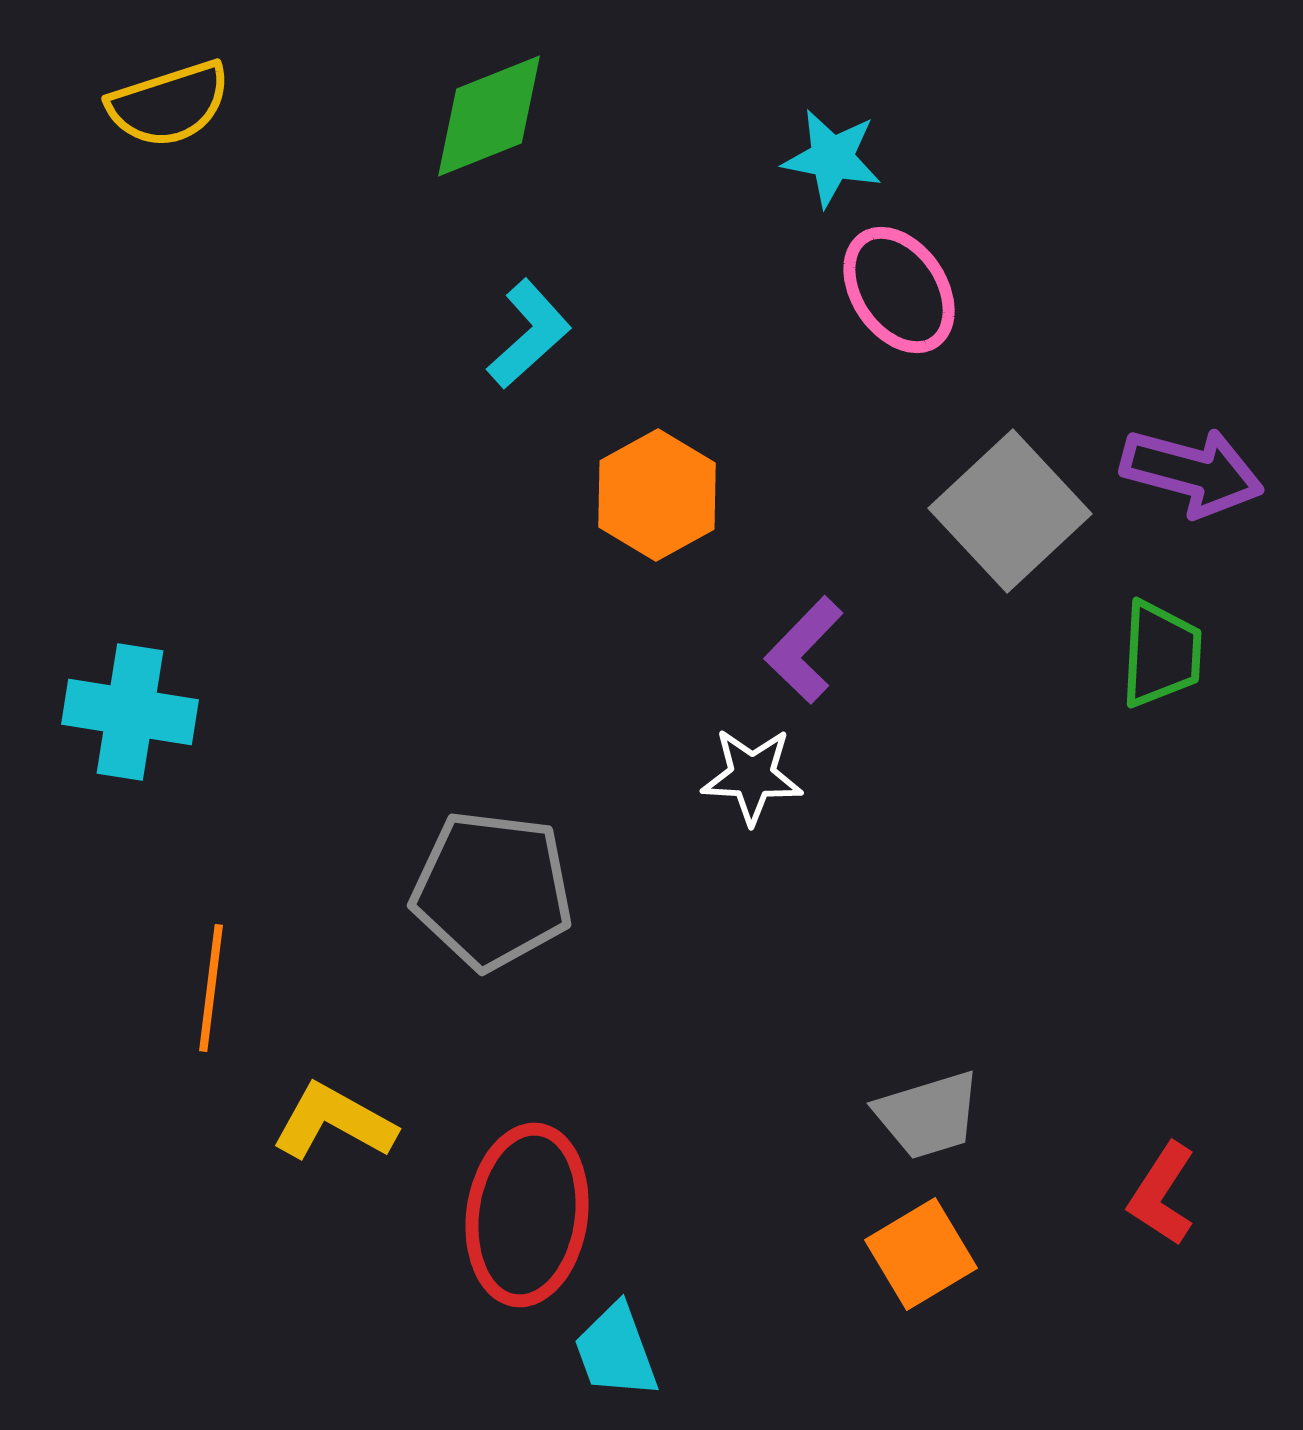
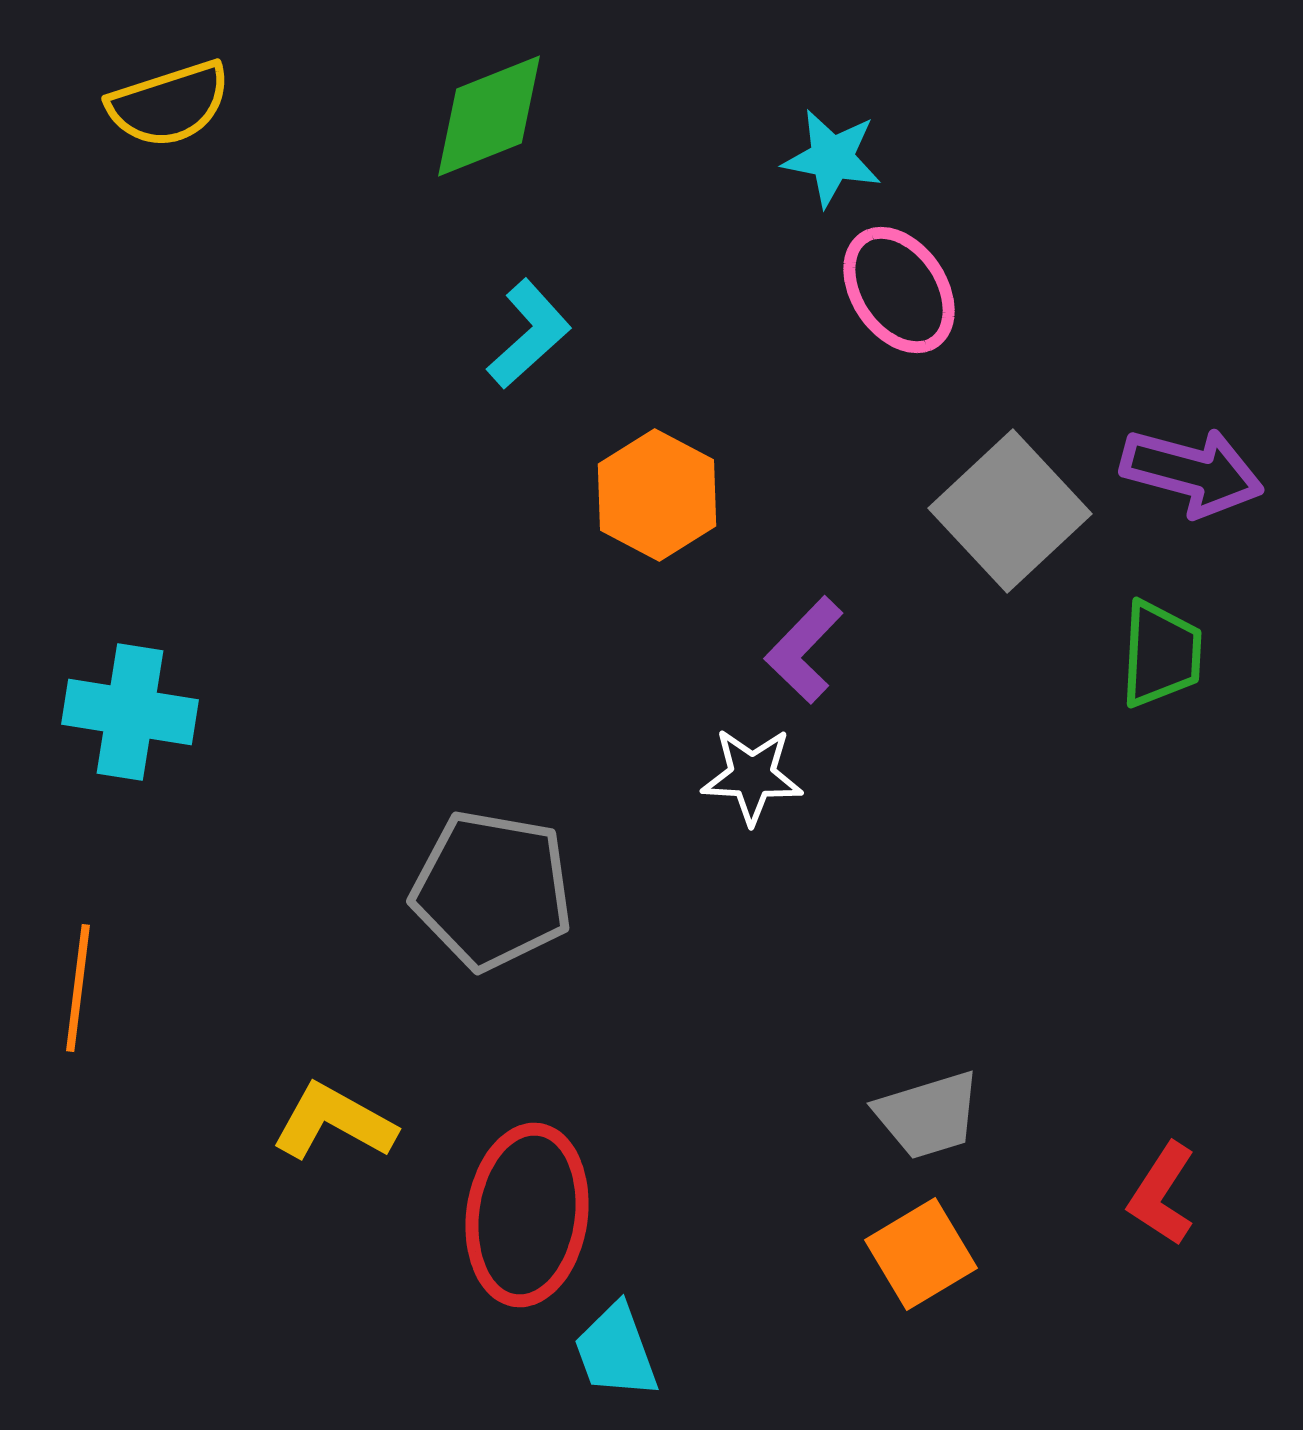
orange hexagon: rotated 3 degrees counterclockwise
gray pentagon: rotated 3 degrees clockwise
orange line: moved 133 px left
